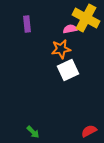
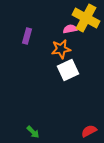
purple rectangle: moved 12 px down; rotated 21 degrees clockwise
